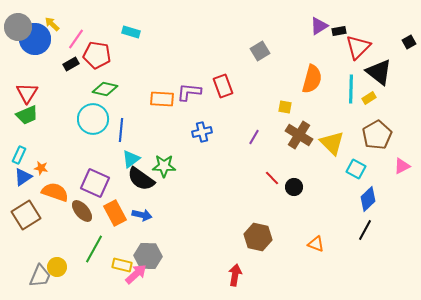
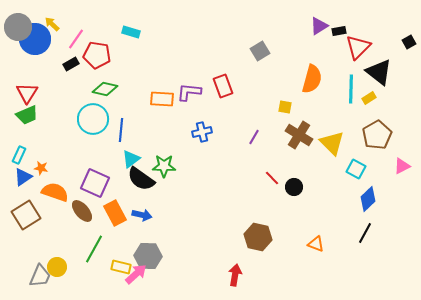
black line at (365, 230): moved 3 px down
yellow rectangle at (122, 265): moved 1 px left, 2 px down
